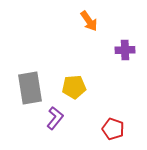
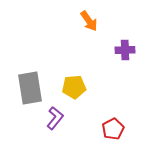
red pentagon: rotated 25 degrees clockwise
